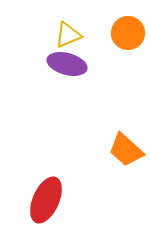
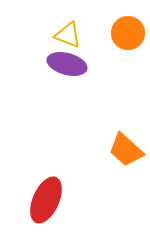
yellow triangle: rotated 44 degrees clockwise
